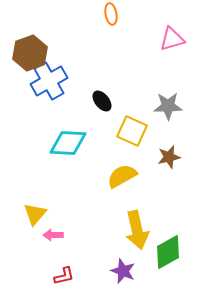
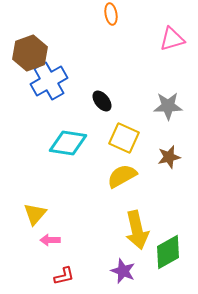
yellow square: moved 8 px left, 7 px down
cyan diamond: rotated 6 degrees clockwise
pink arrow: moved 3 px left, 5 px down
